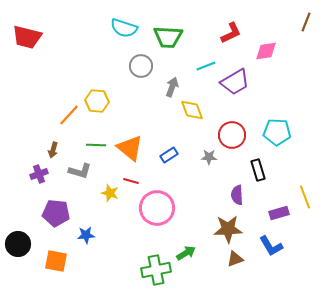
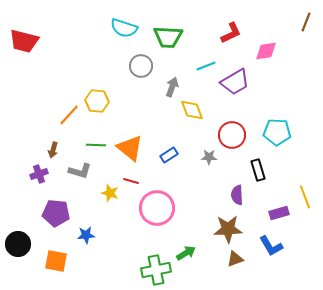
red trapezoid: moved 3 px left, 4 px down
